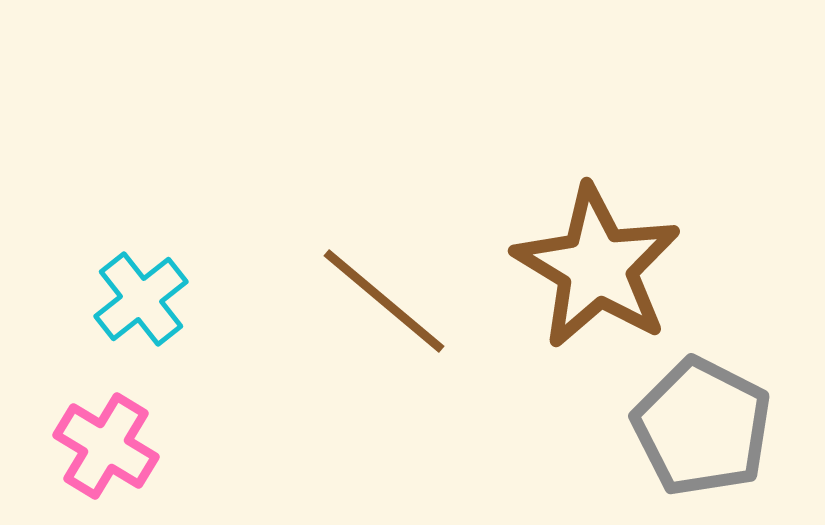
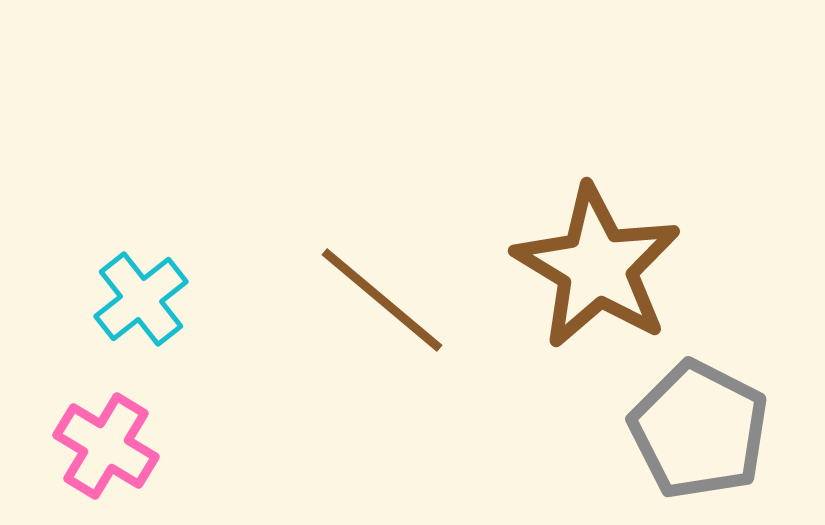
brown line: moved 2 px left, 1 px up
gray pentagon: moved 3 px left, 3 px down
